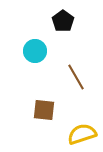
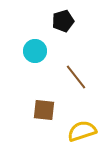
black pentagon: rotated 20 degrees clockwise
brown line: rotated 8 degrees counterclockwise
yellow semicircle: moved 3 px up
